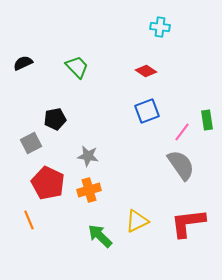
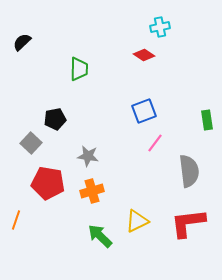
cyan cross: rotated 18 degrees counterclockwise
black semicircle: moved 1 px left, 21 px up; rotated 18 degrees counterclockwise
green trapezoid: moved 2 px right, 2 px down; rotated 45 degrees clockwise
red diamond: moved 2 px left, 16 px up
blue square: moved 3 px left
pink line: moved 27 px left, 11 px down
gray square: rotated 20 degrees counterclockwise
gray semicircle: moved 8 px right, 6 px down; rotated 28 degrees clockwise
red pentagon: rotated 16 degrees counterclockwise
orange cross: moved 3 px right, 1 px down
orange line: moved 13 px left; rotated 42 degrees clockwise
